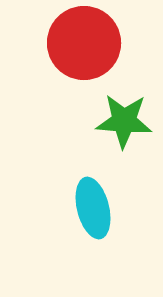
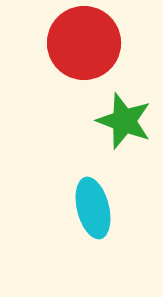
green star: rotated 16 degrees clockwise
